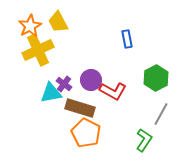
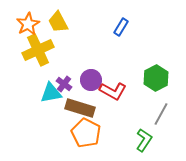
orange star: moved 2 px left, 2 px up
blue rectangle: moved 6 px left, 12 px up; rotated 42 degrees clockwise
